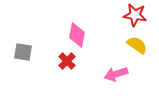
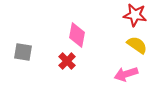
pink arrow: moved 10 px right
